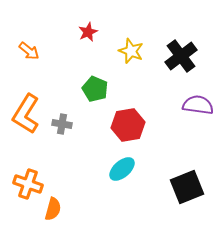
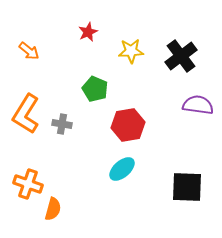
yellow star: rotated 25 degrees counterclockwise
black square: rotated 24 degrees clockwise
